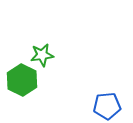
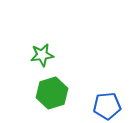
green hexagon: moved 30 px right, 13 px down; rotated 16 degrees clockwise
